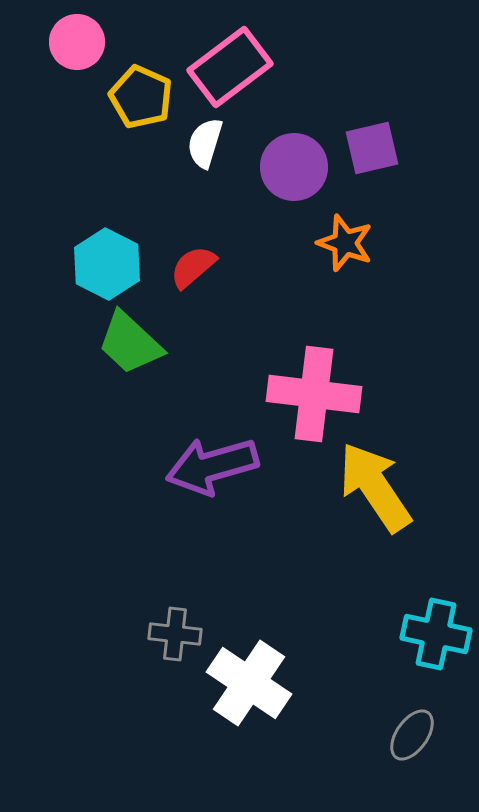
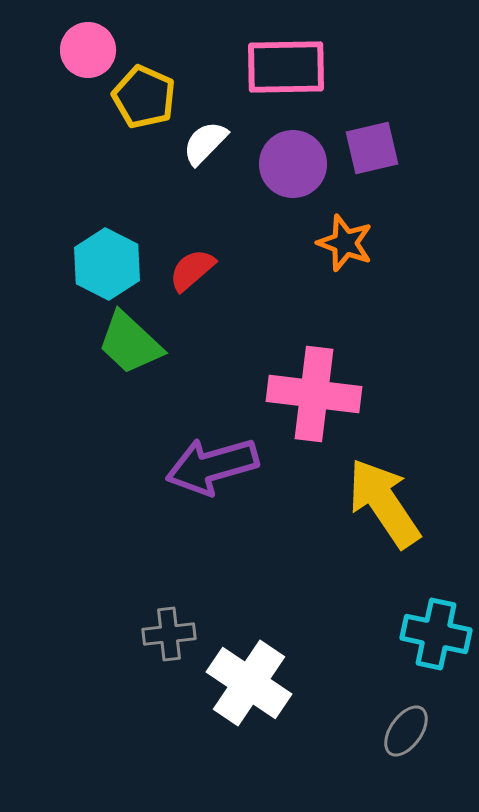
pink circle: moved 11 px right, 8 px down
pink rectangle: moved 56 px right; rotated 36 degrees clockwise
yellow pentagon: moved 3 px right
white semicircle: rotated 27 degrees clockwise
purple circle: moved 1 px left, 3 px up
red semicircle: moved 1 px left, 3 px down
yellow arrow: moved 9 px right, 16 px down
gray cross: moved 6 px left; rotated 12 degrees counterclockwise
gray ellipse: moved 6 px left, 4 px up
